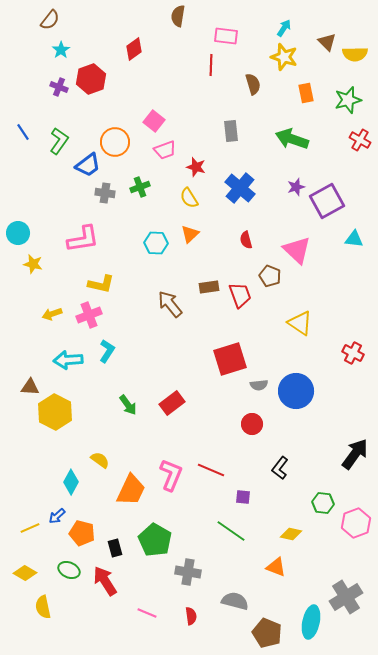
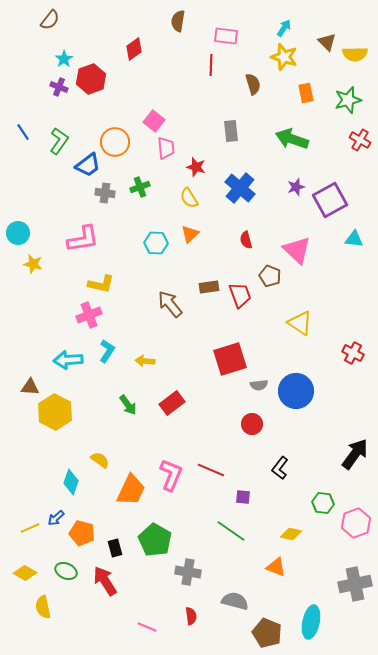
brown semicircle at (178, 16): moved 5 px down
cyan star at (61, 50): moved 3 px right, 9 px down
pink trapezoid at (165, 150): moved 1 px right, 2 px up; rotated 75 degrees counterclockwise
purple square at (327, 201): moved 3 px right, 1 px up
yellow arrow at (52, 314): moved 93 px right, 47 px down; rotated 24 degrees clockwise
cyan diamond at (71, 482): rotated 10 degrees counterclockwise
blue arrow at (57, 516): moved 1 px left, 2 px down
green ellipse at (69, 570): moved 3 px left, 1 px down
gray cross at (346, 597): moved 9 px right, 13 px up; rotated 20 degrees clockwise
pink line at (147, 613): moved 14 px down
